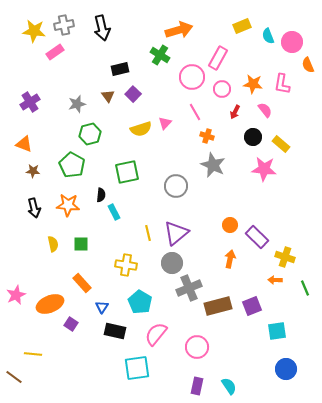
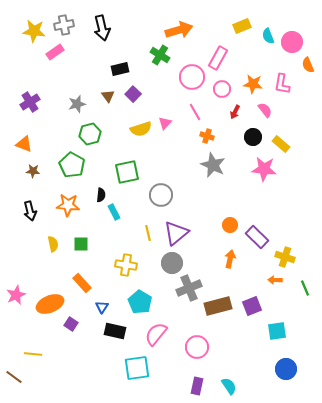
gray circle at (176, 186): moved 15 px left, 9 px down
black arrow at (34, 208): moved 4 px left, 3 px down
